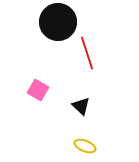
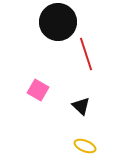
red line: moved 1 px left, 1 px down
